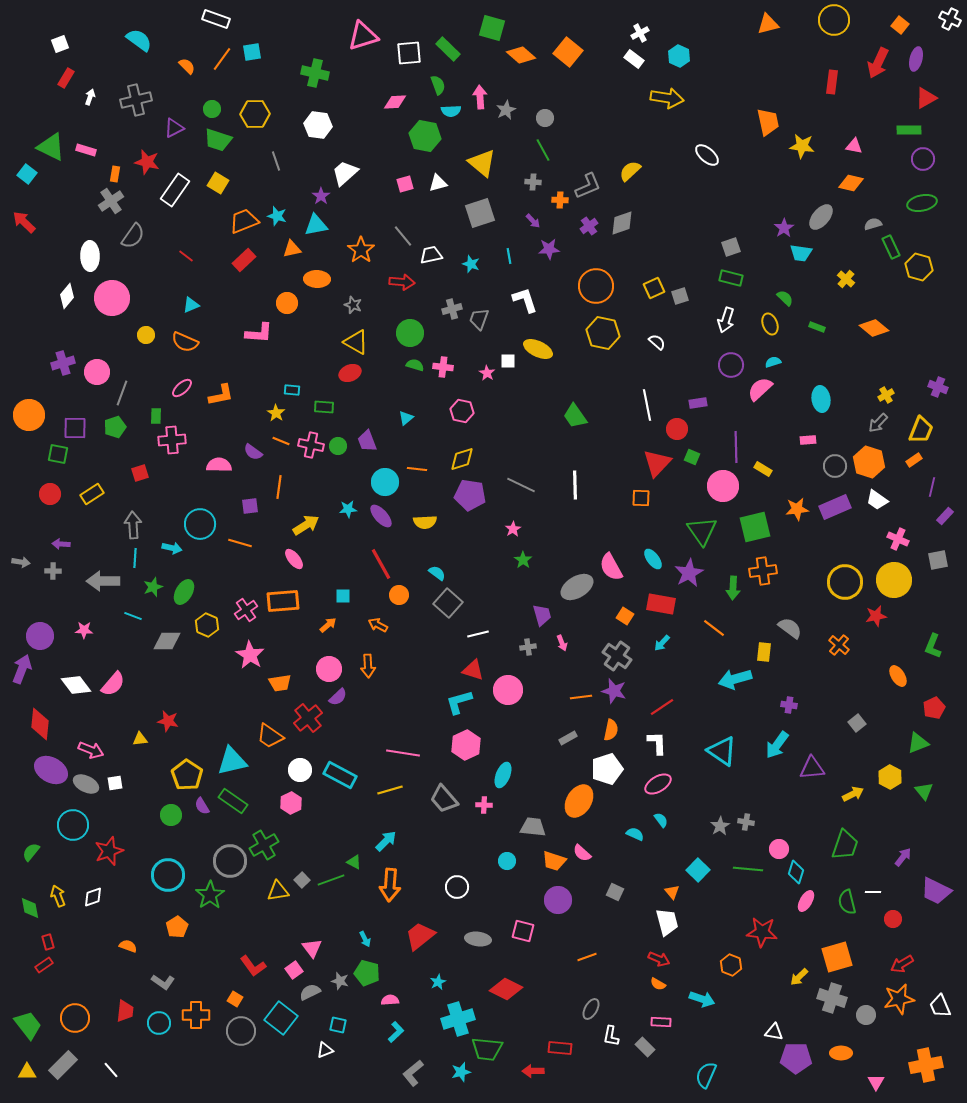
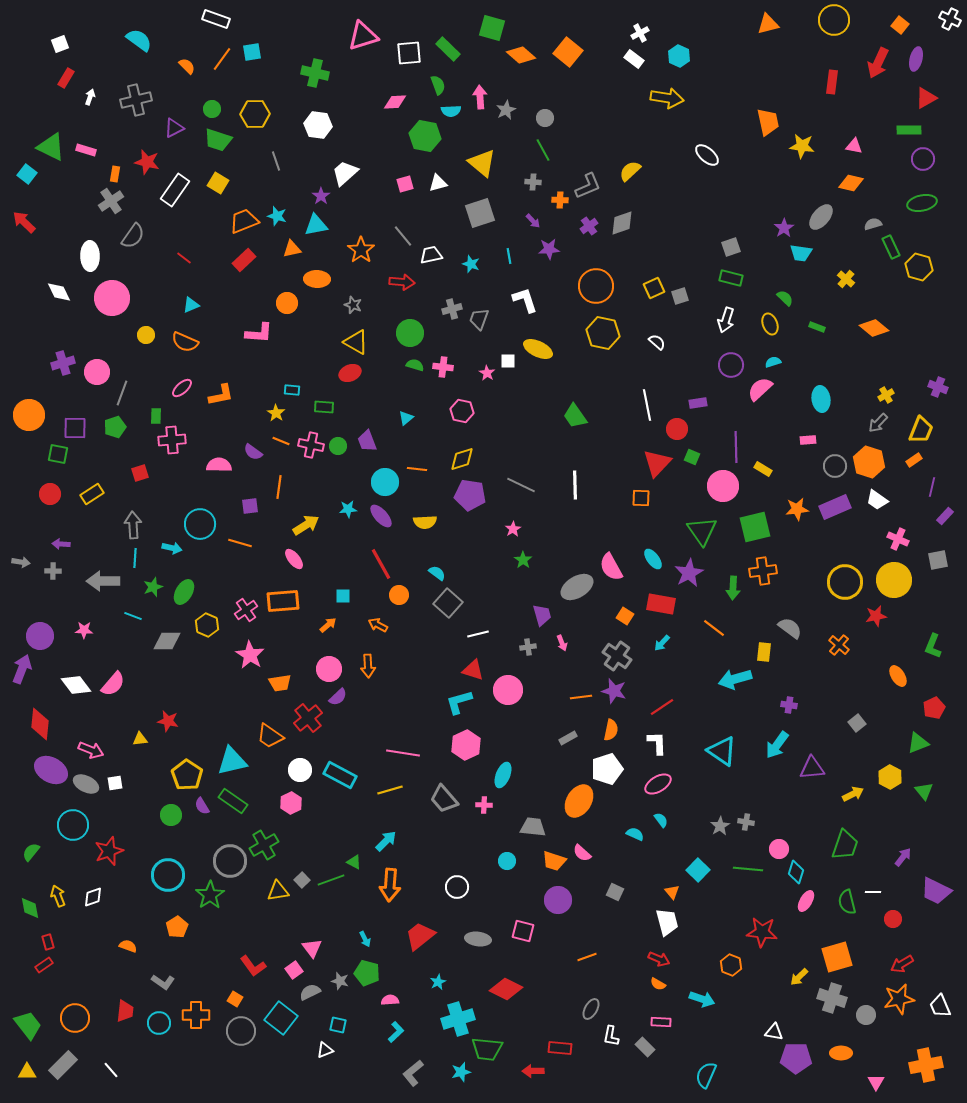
red line at (186, 256): moved 2 px left, 2 px down
white diamond at (67, 296): moved 8 px left, 4 px up; rotated 65 degrees counterclockwise
